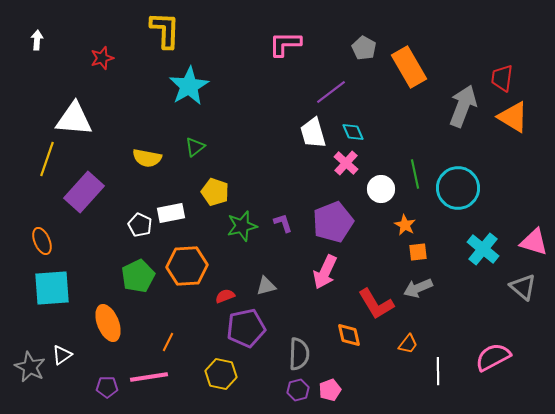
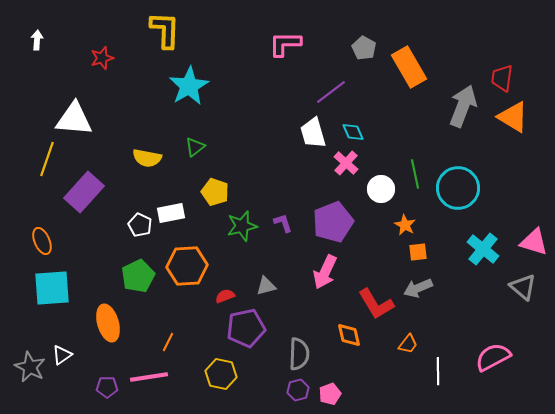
orange ellipse at (108, 323): rotated 6 degrees clockwise
pink pentagon at (330, 390): moved 4 px down
